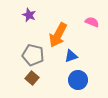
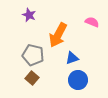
blue triangle: moved 1 px right, 2 px down
